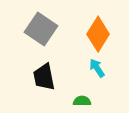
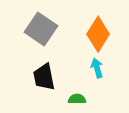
cyan arrow: rotated 18 degrees clockwise
green semicircle: moved 5 px left, 2 px up
